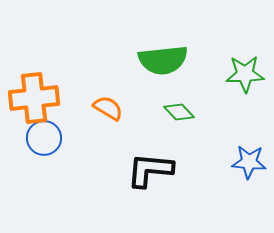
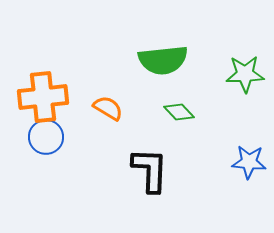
orange cross: moved 9 px right, 1 px up
blue circle: moved 2 px right, 1 px up
black L-shape: rotated 87 degrees clockwise
